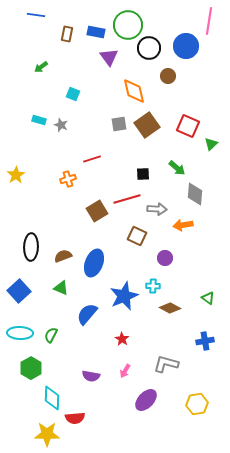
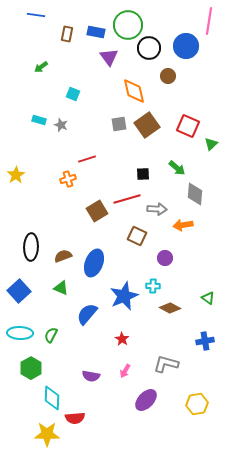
red line at (92, 159): moved 5 px left
